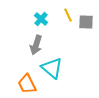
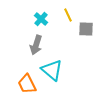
gray square: moved 7 px down
cyan triangle: moved 2 px down
